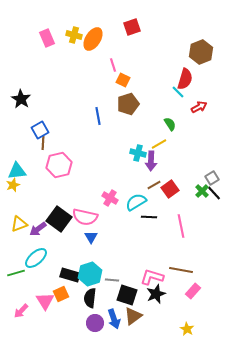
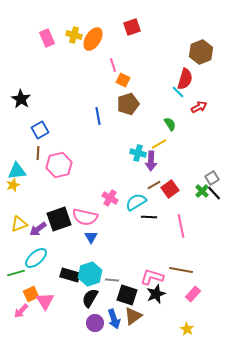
brown line at (43, 143): moved 5 px left, 10 px down
black square at (59, 219): rotated 35 degrees clockwise
pink rectangle at (193, 291): moved 3 px down
orange square at (61, 294): moved 30 px left
black semicircle at (90, 298): rotated 24 degrees clockwise
